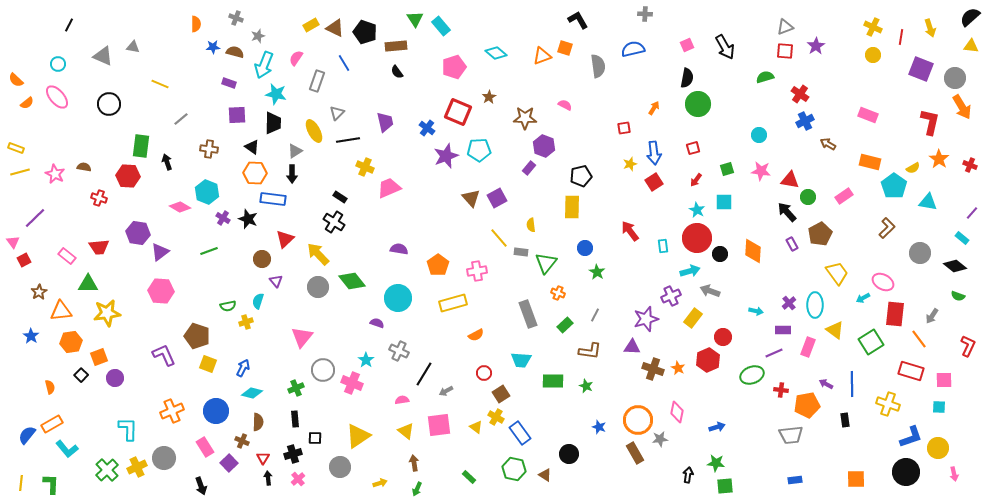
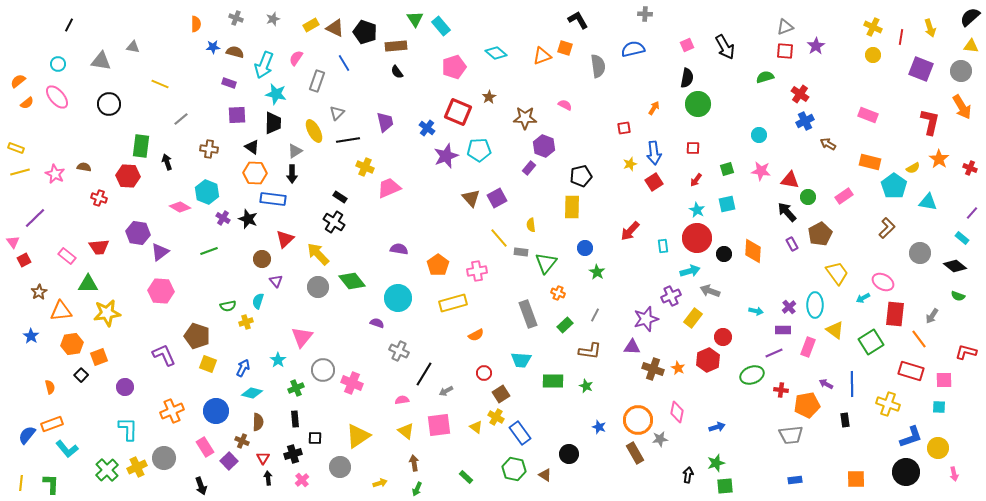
gray star at (258, 36): moved 15 px right, 17 px up
gray triangle at (103, 56): moved 2 px left, 5 px down; rotated 15 degrees counterclockwise
gray circle at (955, 78): moved 6 px right, 7 px up
orange semicircle at (16, 80): moved 2 px right, 1 px down; rotated 98 degrees clockwise
red square at (693, 148): rotated 16 degrees clockwise
red cross at (970, 165): moved 3 px down
cyan square at (724, 202): moved 3 px right, 2 px down; rotated 12 degrees counterclockwise
red arrow at (630, 231): rotated 100 degrees counterclockwise
black circle at (720, 254): moved 4 px right
purple cross at (789, 303): moved 4 px down
orange hexagon at (71, 342): moved 1 px right, 2 px down
red L-shape at (968, 346): moved 2 px left, 6 px down; rotated 100 degrees counterclockwise
cyan star at (366, 360): moved 88 px left
purple circle at (115, 378): moved 10 px right, 9 px down
orange rectangle at (52, 424): rotated 10 degrees clockwise
purple square at (229, 463): moved 2 px up
green star at (716, 463): rotated 24 degrees counterclockwise
green rectangle at (469, 477): moved 3 px left
pink cross at (298, 479): moved 4 px right, 1 px down
